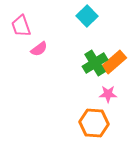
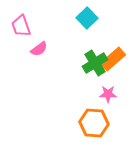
cyan square: moved 2 px down
orange rectangle: moved 1 px left, 3 px up
